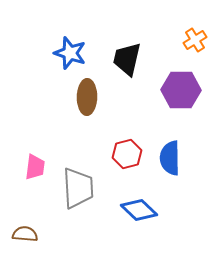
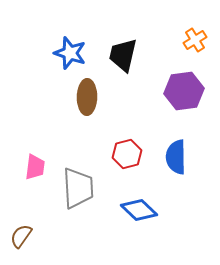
black trapezoid: moved 4 px left, 4 px up
purple hexagon: moved 3 px right, 1 px down; rotated 9 degrees counterclockwise
blue semicircle: moved 6 px right, 1 px up
brown semicircle: moved 4 px left, 2 px down; rotated 60 degrees counterclockwise
